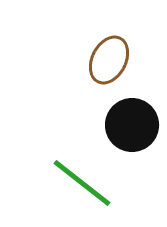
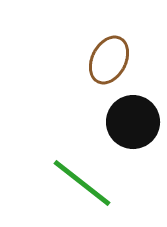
black circle: moved 1 px right, 3 px up
